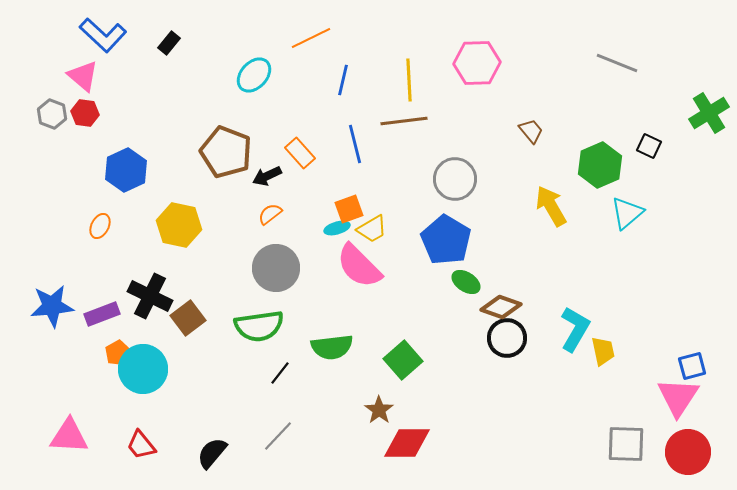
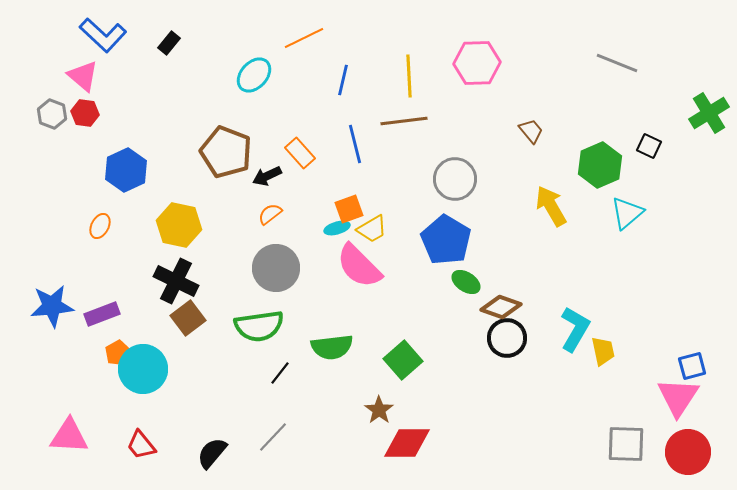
orange line at (311, 38): moved 7 px left
yellow line at (409, 80): moved 4 px up
black cross at (150, 296): moved 26 px right, 15 px up
gray line at (278, 436): moved 5 px left, 1 px down
